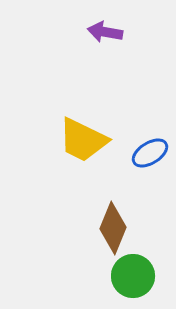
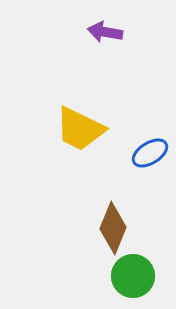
yellow trapezoid: moved 3 px left, 11 px up
